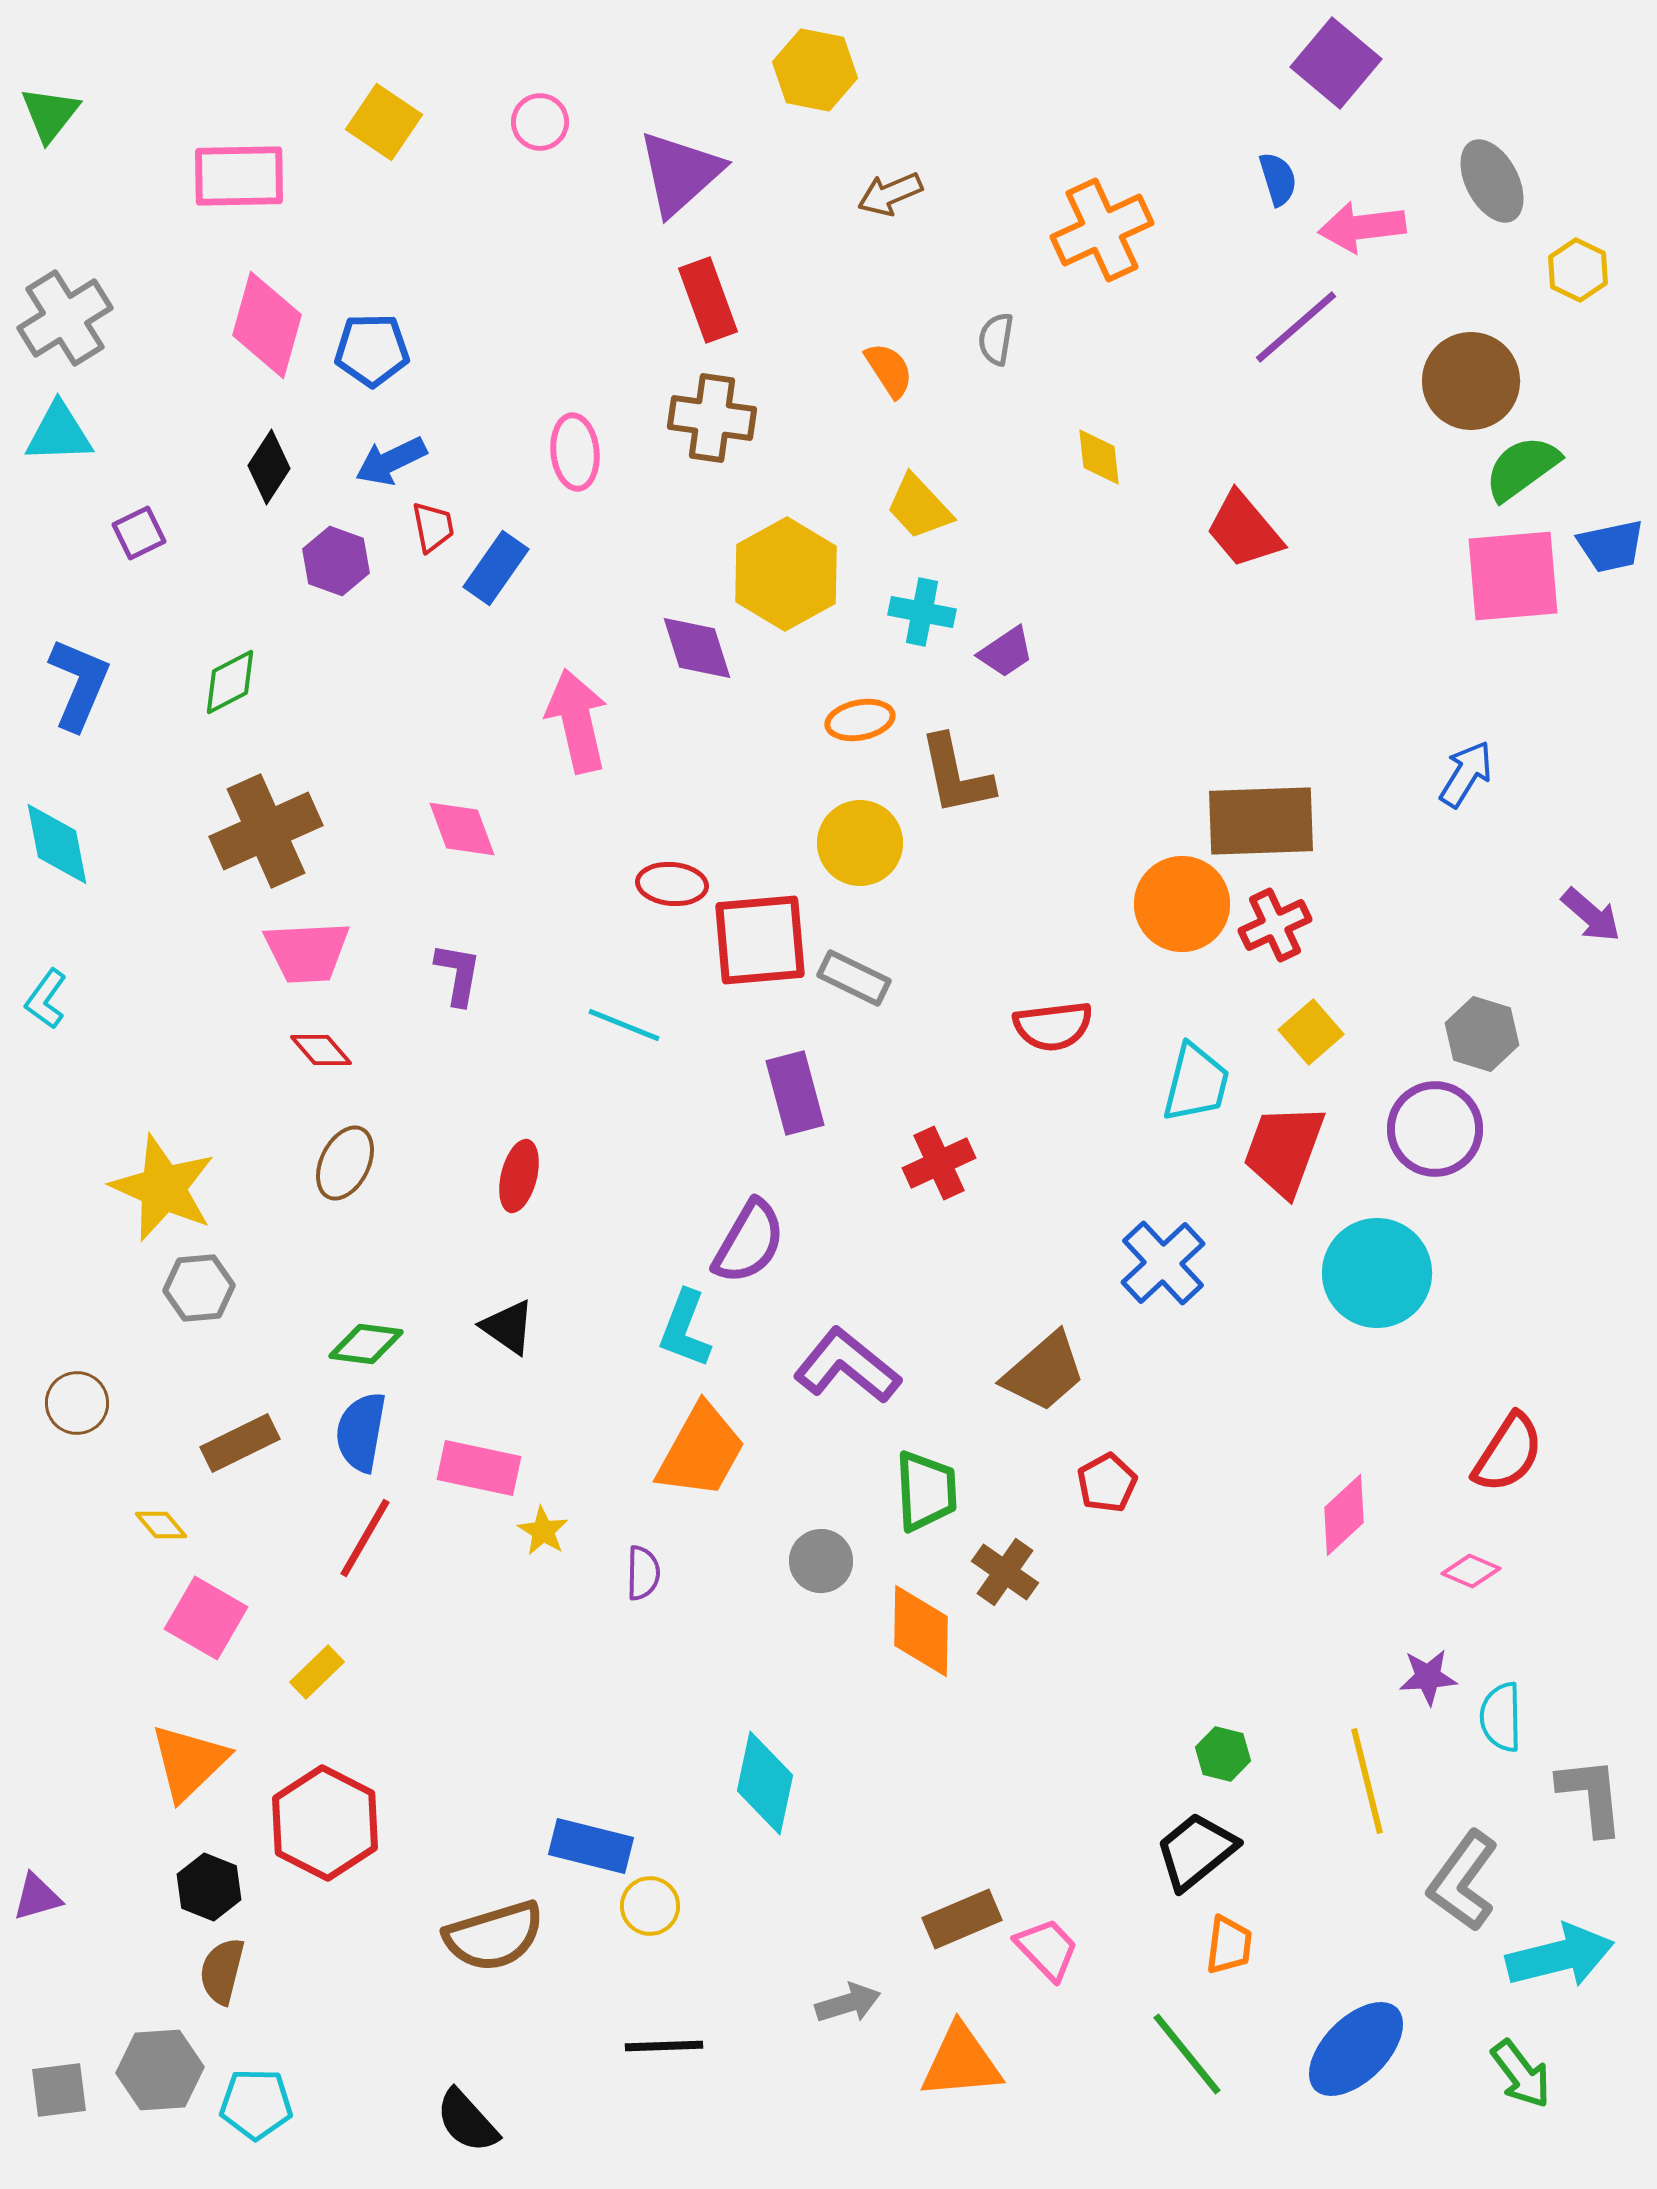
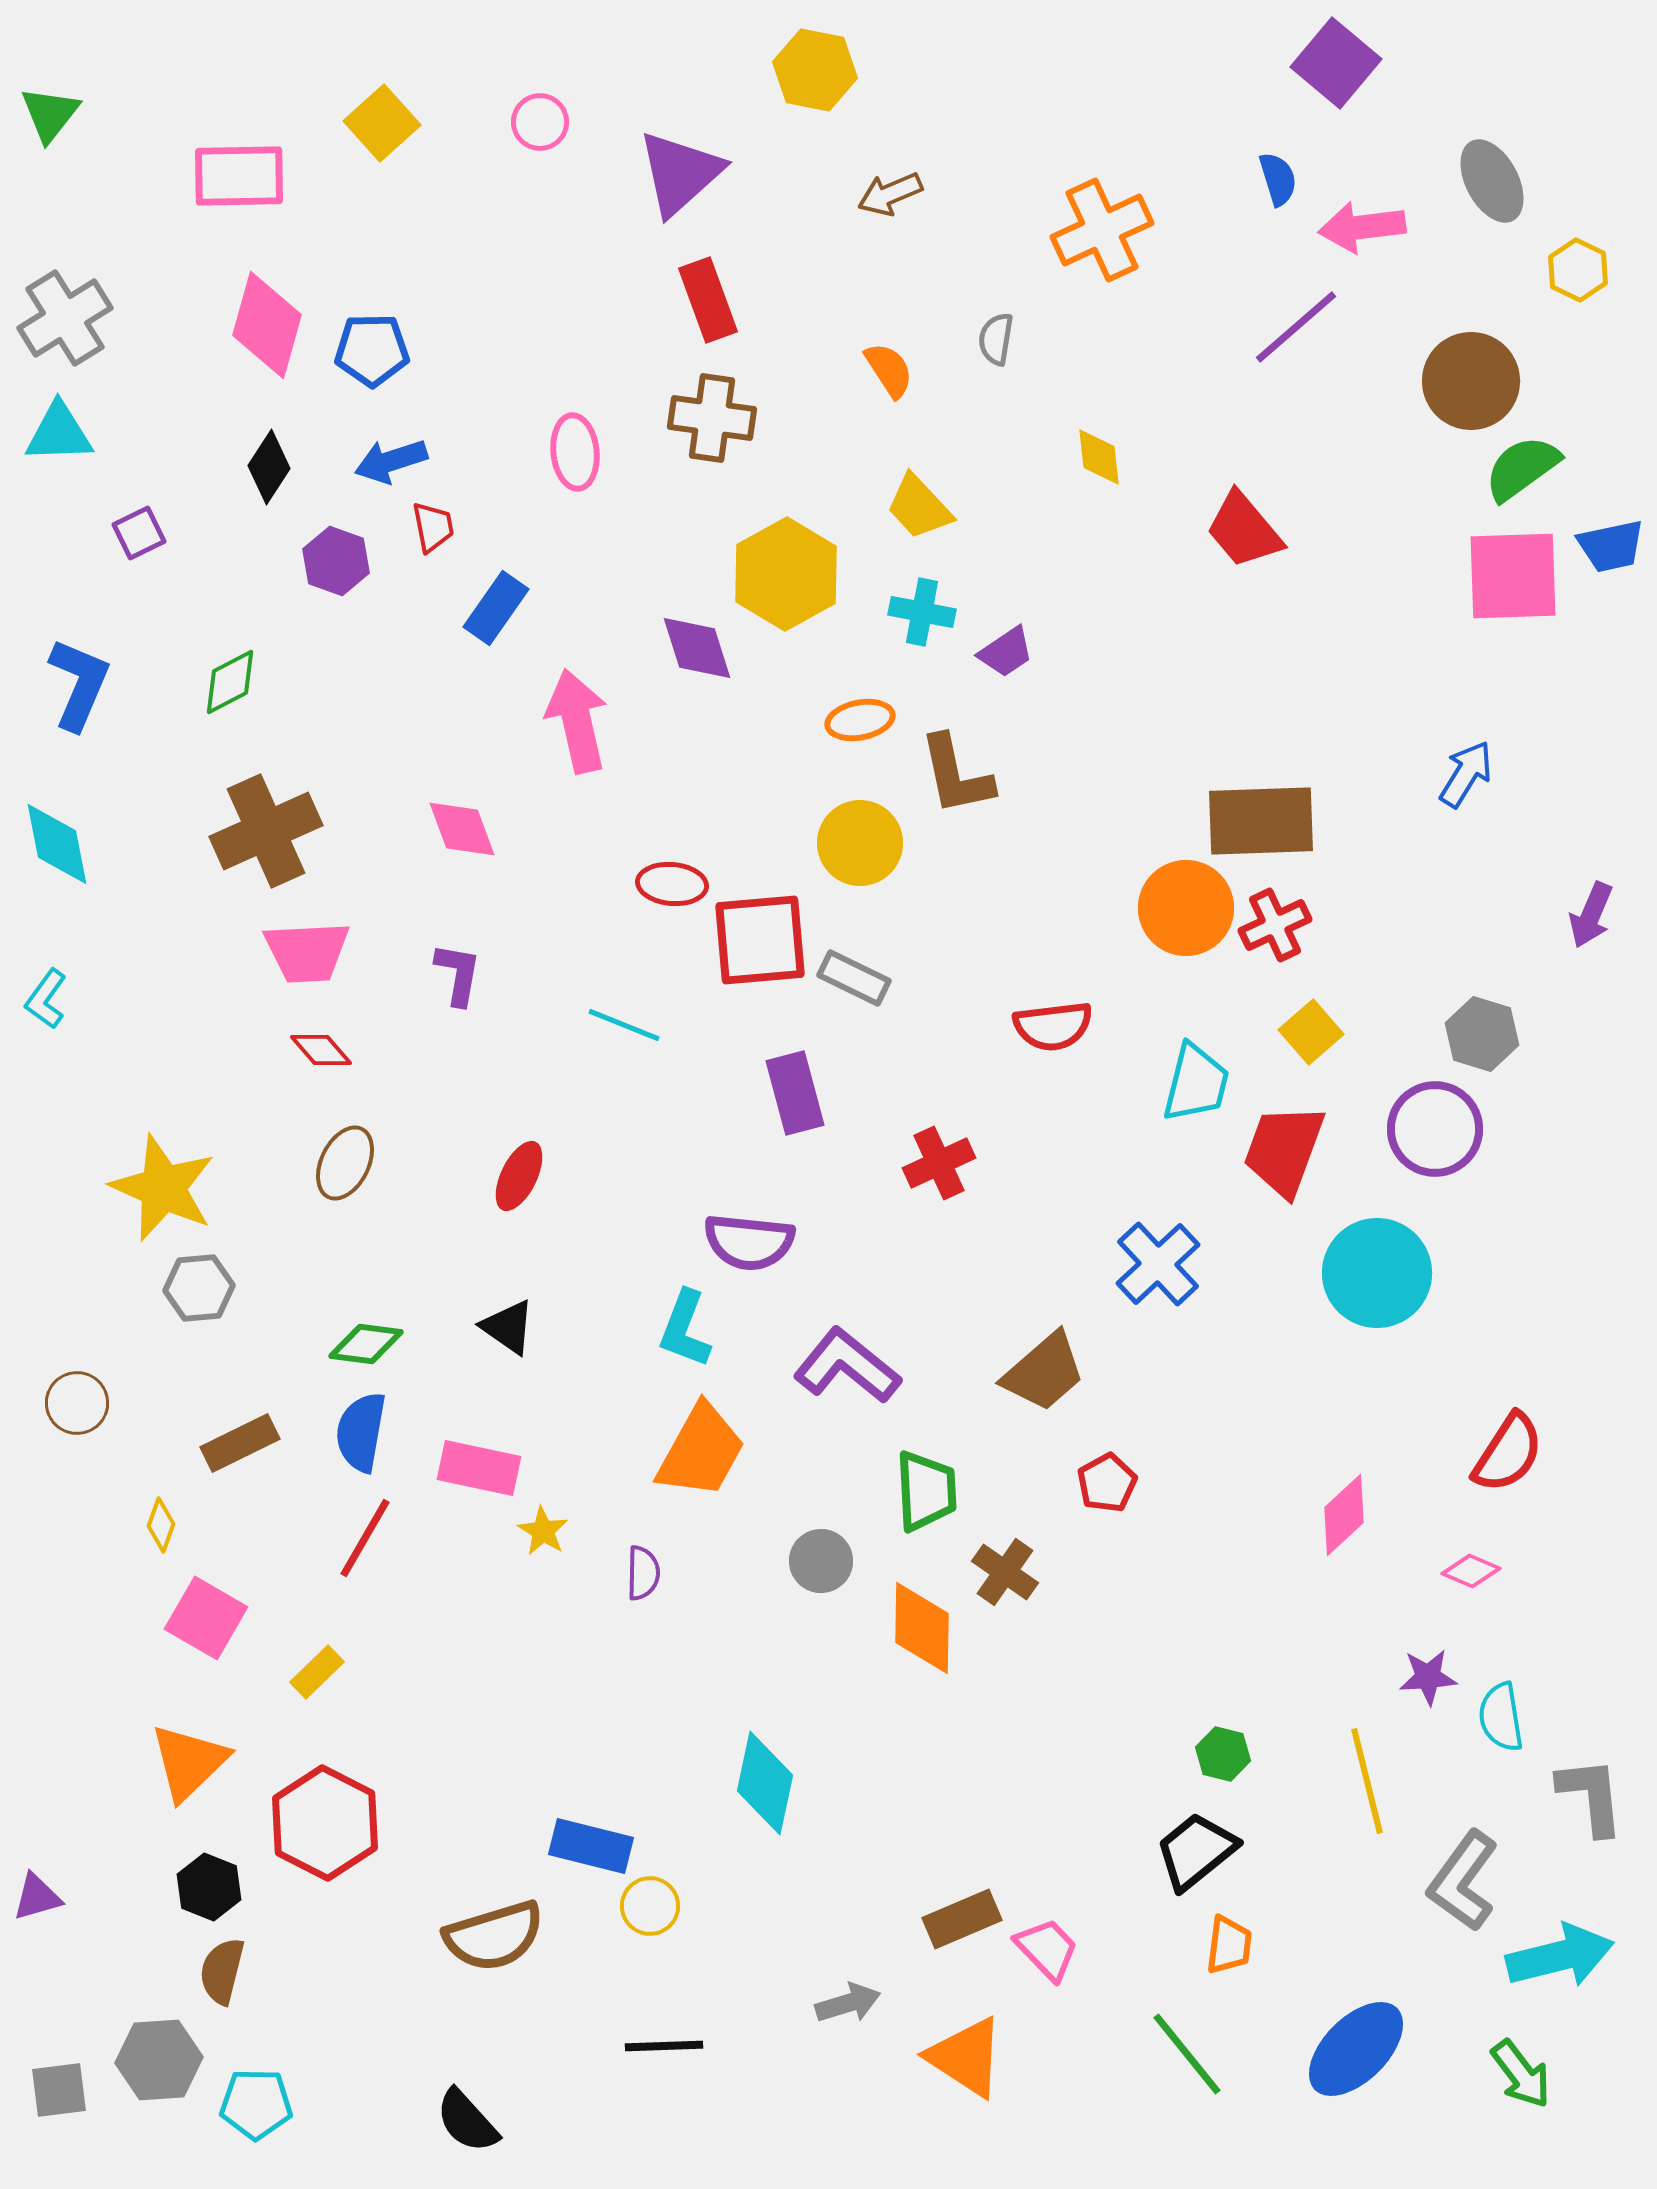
yellow square at (384, 122): moved 2 px left, 1 px down; rotated 14 degrees clockwise
blue arrow at (391, 461): rotated 8 degrees clockwise
blue rectangle at (496, 568): moved 40 px down
pink square at (1513, 576): rotated 3 degrees clockwise
orange circle at (1182, 904): moved 4 px right, 4 px down
purple arrow at (1591, 915): rotated 72 degrees clockwise
red ellipse at (519, 1176): rotated 12 degrees clockwise
purple semicircle at (749, 1242): rotated 66 degrees clockwise
blue cross at (1163, 1263): moved 5 px left, 1 px down
yellow diamond at (161, 1525): rotated 60 degrees clockwise
orange diamond at (921, 1631): moved 1 px right, 3 px up
cyan semicircle at (1501, 1717): rotated 8 degrees counterclockwise
orange triangle at (961, 2062): moved 5 px right, 5 px up; rotated 38 degrees clockwise
gray hexagon at (160, 2070): moved 1 px left, 10 px up
